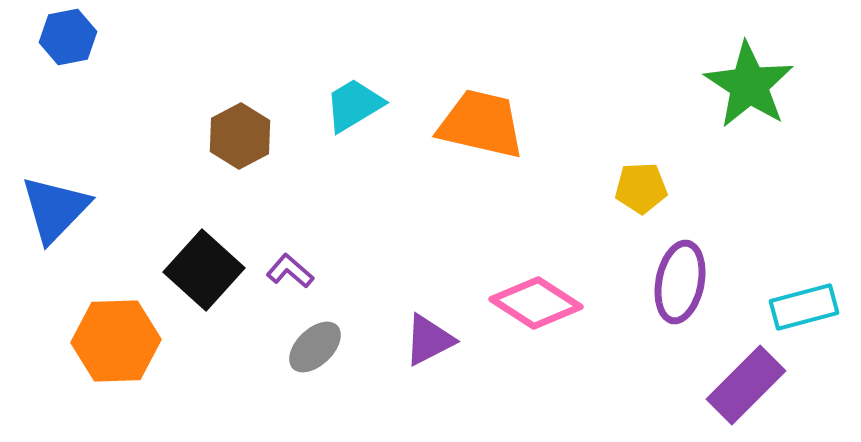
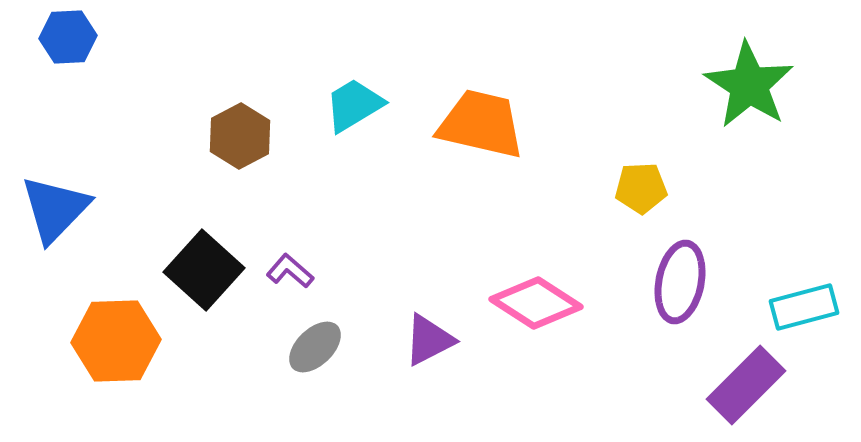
blue hexagon: rotated 8 degrees clockwise
